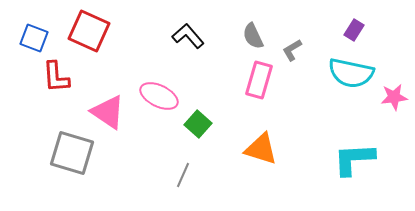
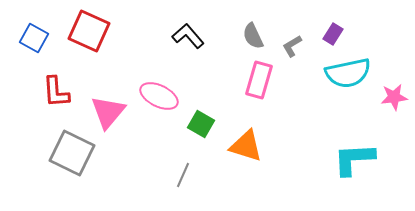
purple rectangle: moved 21 px left, 4 px down
blue square: rotated 8 degrees clockwise
gray L-shape: moved 4 px up
cyan semicircle: moved 3 px left; rotated 24 degrees counterclockwise
red L-shape: moved 15 px down
pink triangle: rotated 36 degrees clockwise
green square: moved 3 px right; rotated 12 degrees counterclockwise
orange triangle: moved 15 px left, 3 px up
gray square: rotated 9 degrees clockwise
